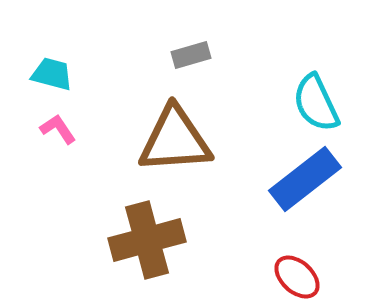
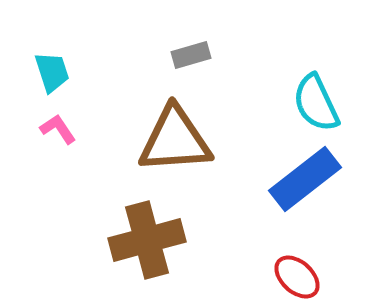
cyan trapezoid: moved 2 px up; rotated 57 degrees clockwise
